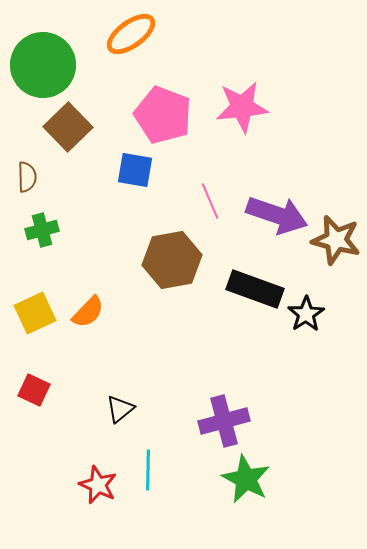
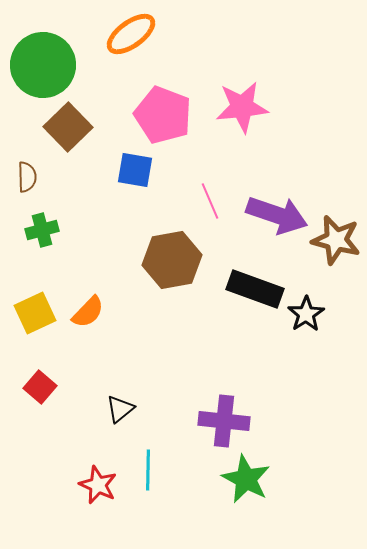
red square: moved 6 px right, 3 px up; rotated 16 degrees clockwise
purple cross: rotated 21 degrees clockwise
